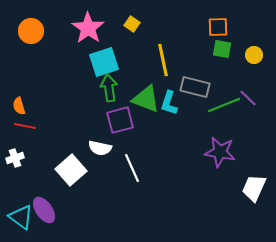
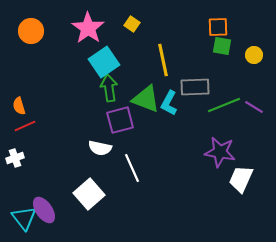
green square: moved 3 px up
cyan square: rotated 16 degrees counterclockwise
gray rectangle: rotated 16 degrees counterclockwise
purple line: moved 6 px right, 9 px down; rotated 12 degrees counterclockwise
cyan L-shape: rotated 10 degrees clockwise
red line: rotated 35 degrees counterclockwise
white square: moved 18 px right, 24 px down
white trapezoid: moved 13 px left, 9 px up
cyan triangle: moved 3 px right, 1 px down; rotated 16 degrees clockwise
